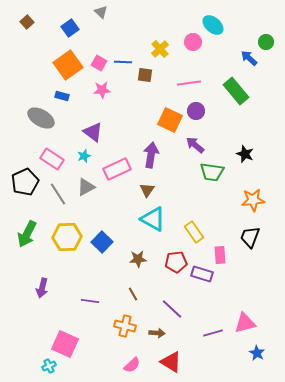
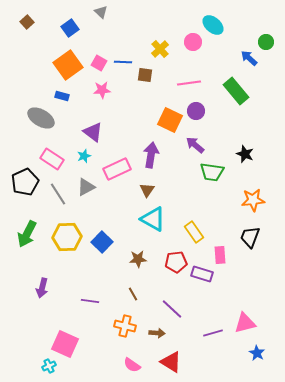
pink semicircle at (132, 365): rotated 78 degrees clockwise
